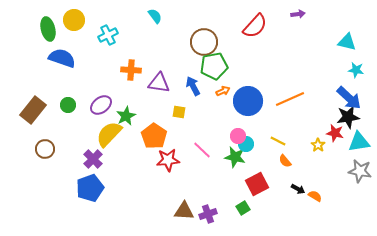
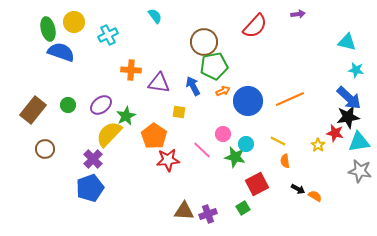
yellow circle at (74, 20): moved 2 px down
blue semicircle at (62, 58): moved 1 px left, 6 px up
pink circle at (238, 136): moved 15 px left, 2 px up
orange semicircle at (285, 161): rotated 32 degrees clockwise
